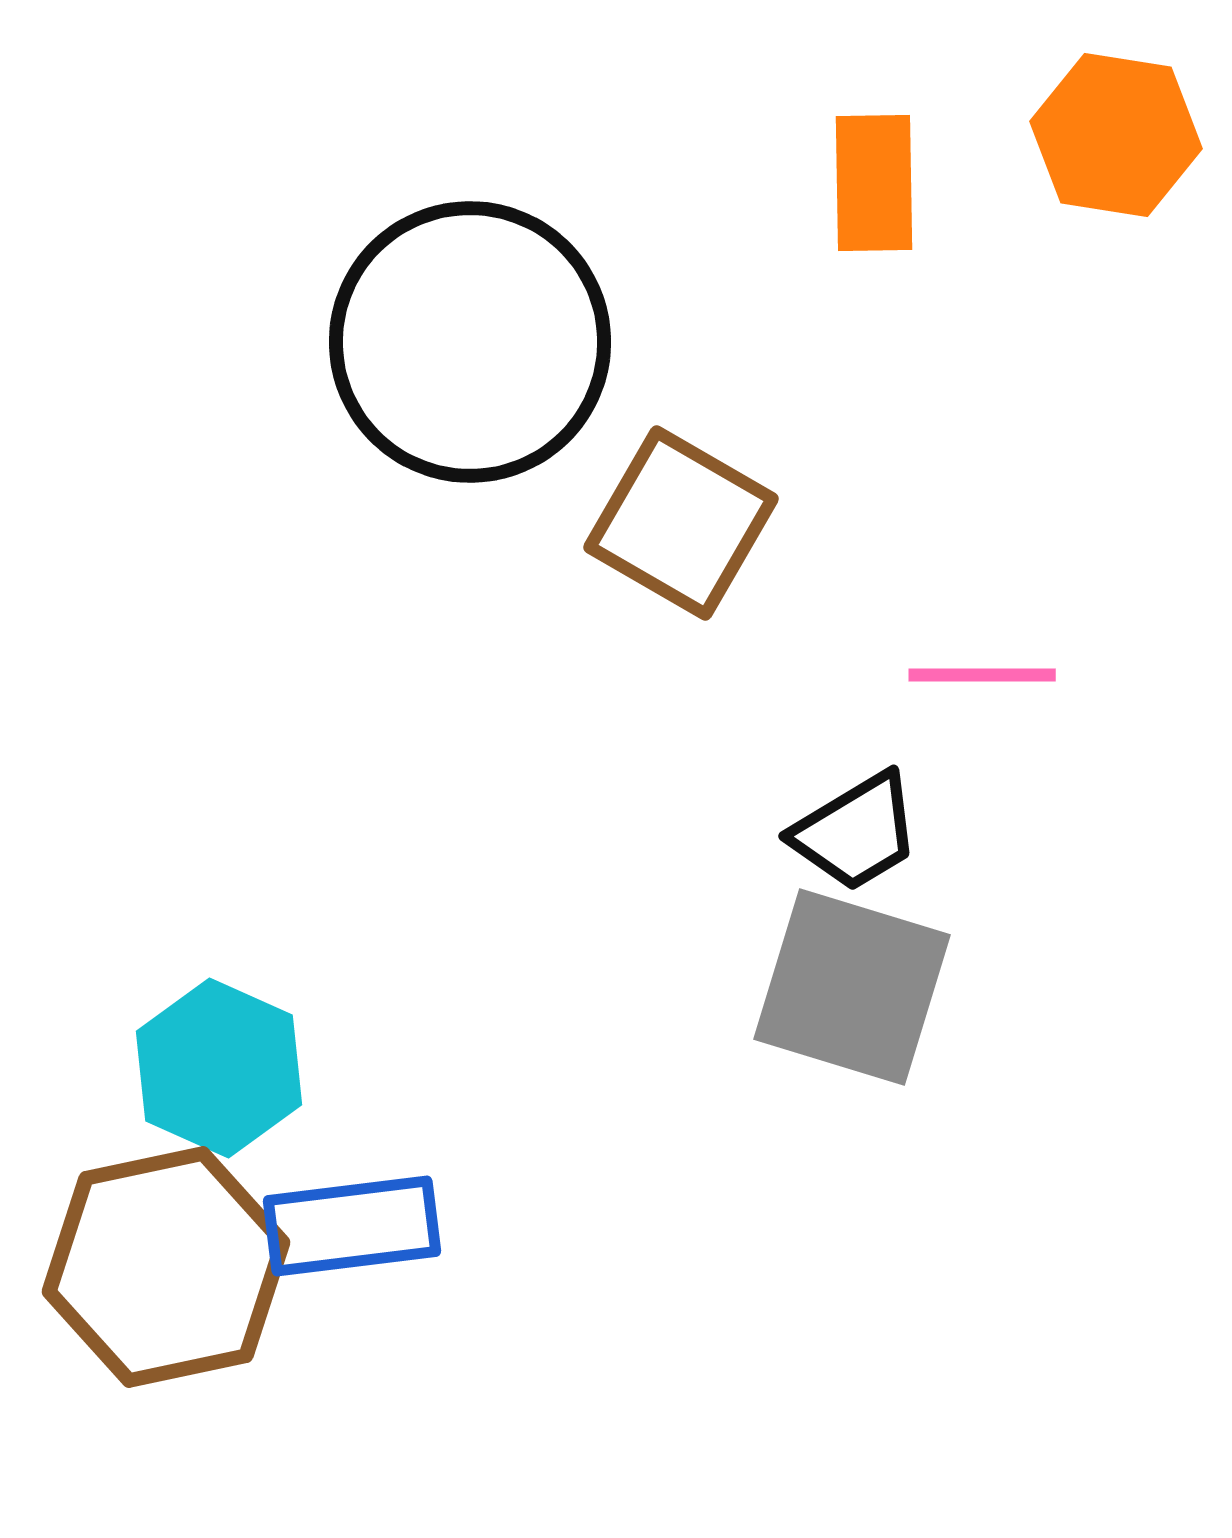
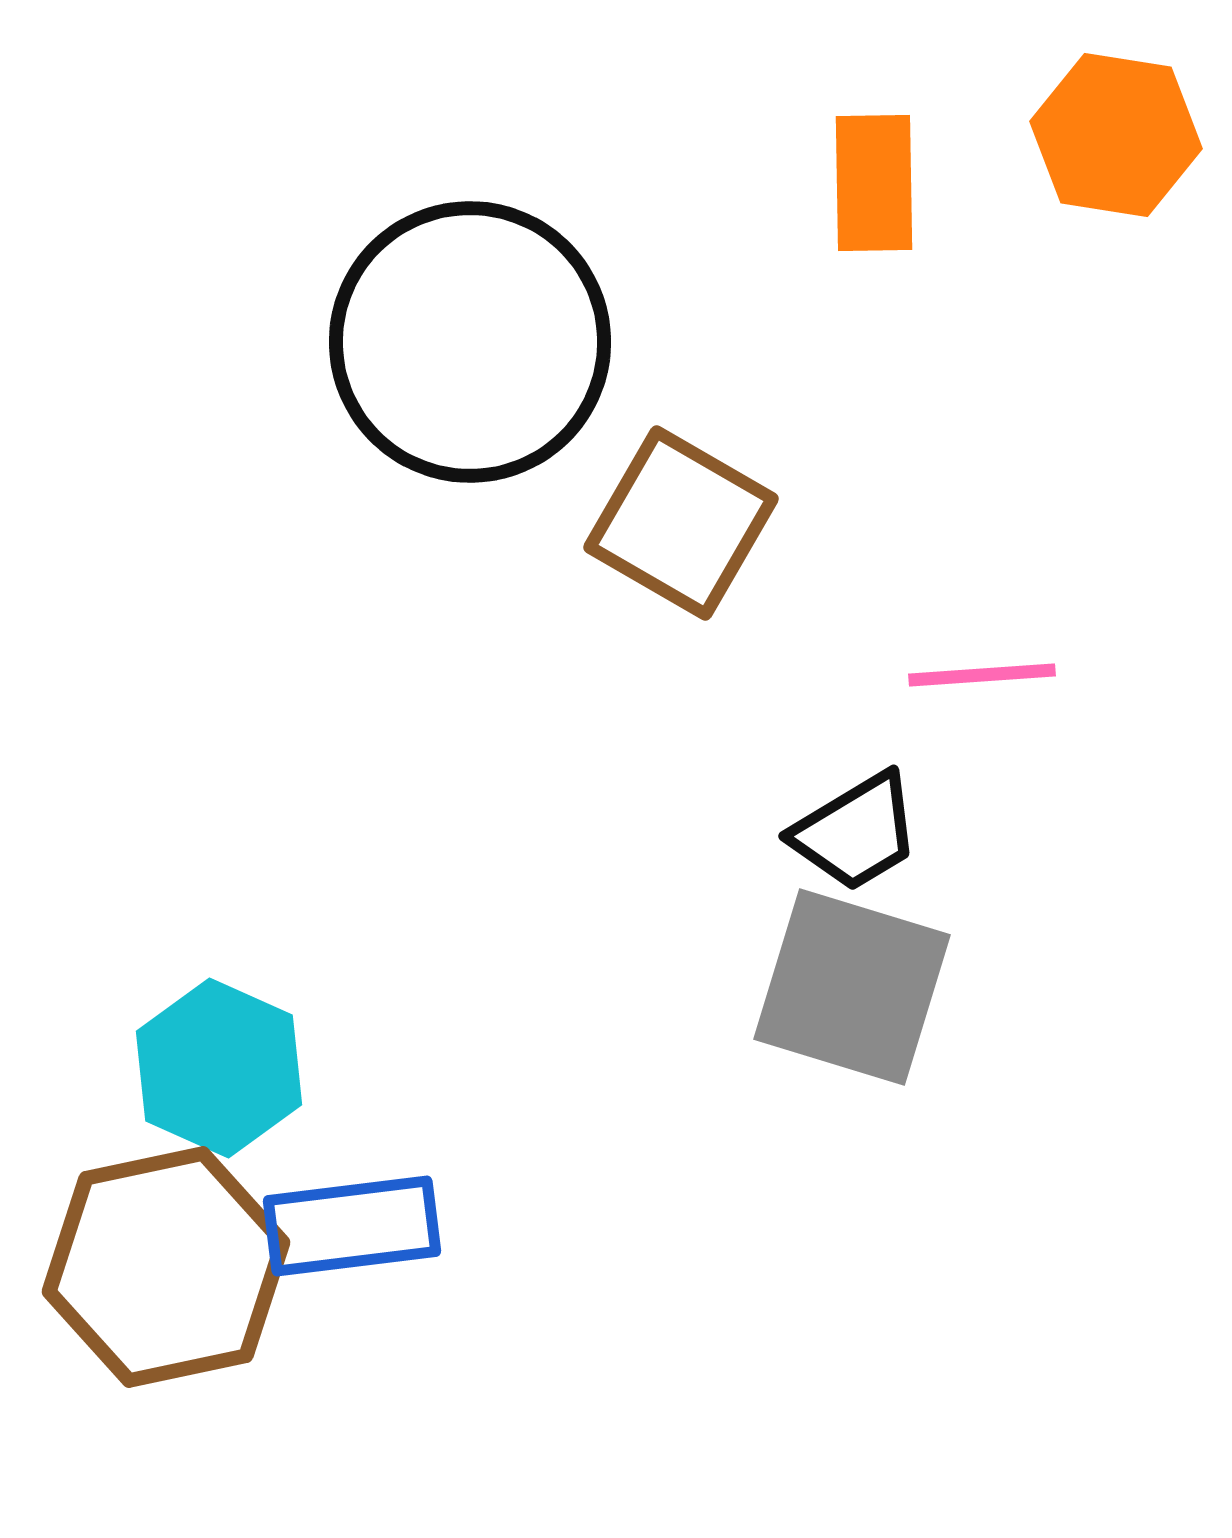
pink line: rotated 4 degrees counterclockwise
